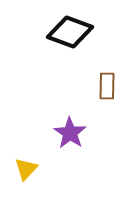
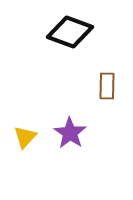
yellow triangle: moved 1 px left, 32 px up
